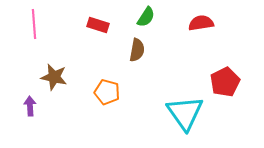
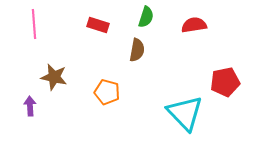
green semicircle: rotated 15 degrees counterclockwise
red semicircle: moved 7 px left, 2 px down
red pentagon: rotated 16 degrees clockwise
cyan triangle: rotated 9 degrees counterclockwise
